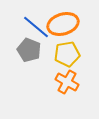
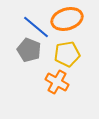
orange ellipse: moved 4 px right, 5 px up
orange cross: moved 10 px left
